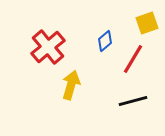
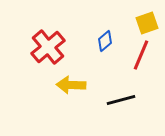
red line: moved 8 px right, 4 px up; rotated 8 degrees counterclockwise
yellow arrow: rotated 104 degrees counterclockwise
black line: moved 12 px left, 1 px up
